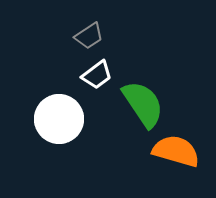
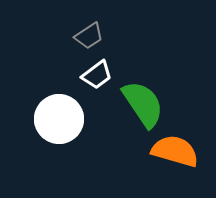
orange semicircle: moved 1 px left
